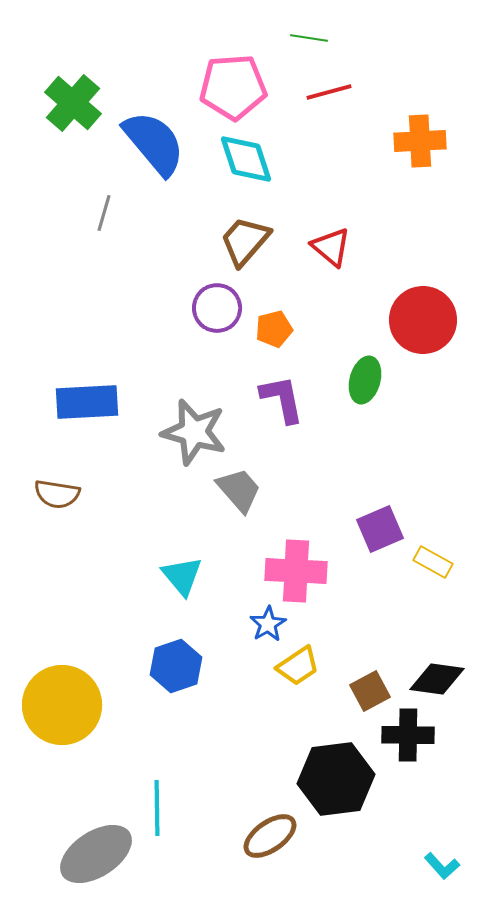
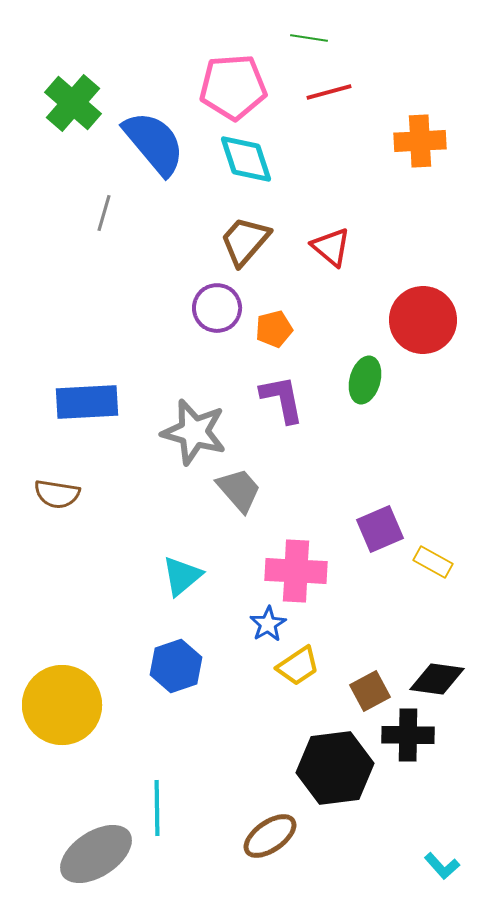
cyan triangle: rotated 30 degrees clockwise
black hexagon: moved 1 px left, 11 px up
